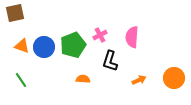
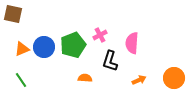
brown square: moved 2 px left, 1 px down; rotated 24 degrees clockwise
pink semicircle: moved 6 px down
orange triangle: moved 3 px down; rotated 42 degrees counterclockwise
orange semicircle: moved 2 px right, 1 px up
